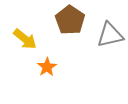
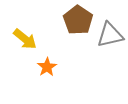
brown pentagon: moved 8 px right
